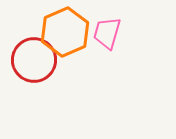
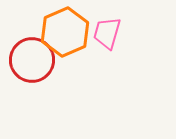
red circle: moved 2 px left
